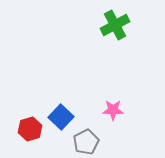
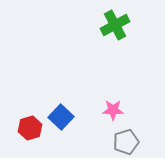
red hexagon: moved 1 px up
gray pentagon: moved 40 px right; rotated 10 degrees clockwise
